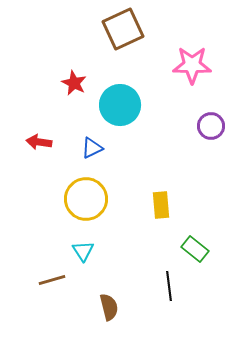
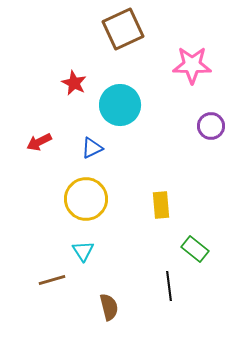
red arrow: rotated 35 degrees counterclockwise
